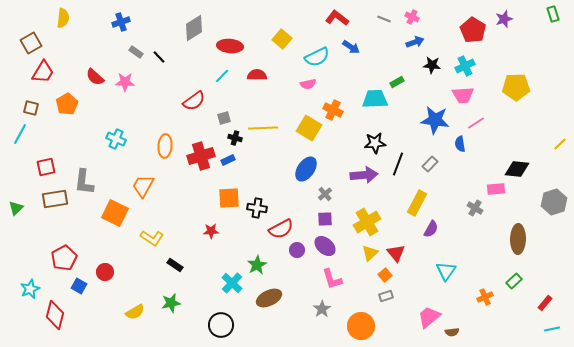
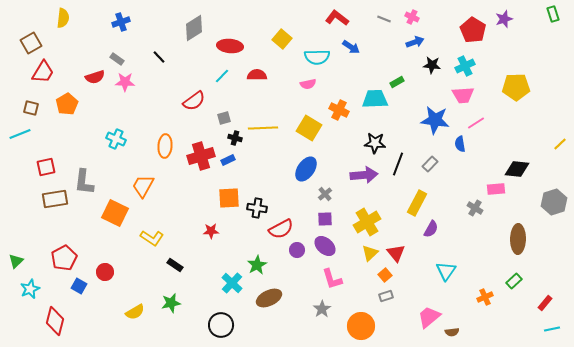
gray rectangle at (136, 52): moved 19 px left, 7 px down
cyan semicircle at (317, 57): rotated 25 degrees clockwise
red semicircle at (95, 77): rotated 60 degrees counterclockwise
orange cross at (333, 110): moved 6 px right
cyan line at (20, 134): rotated 40 degrees clockwise
black star at (375, 143): rotated 10 degrees clockwise
green triangle at (16, 208): moved 53 px down
red diamond at (55, 315): moved 6 px down
